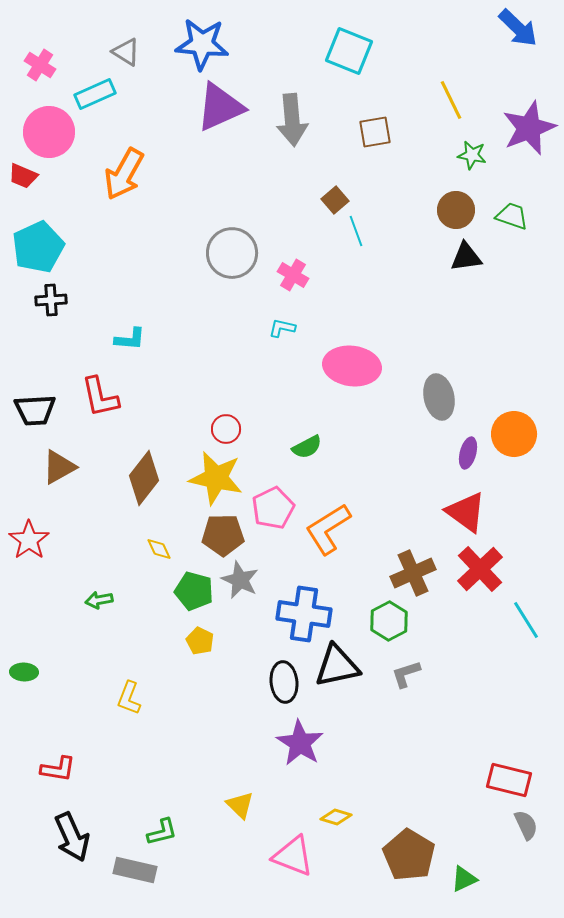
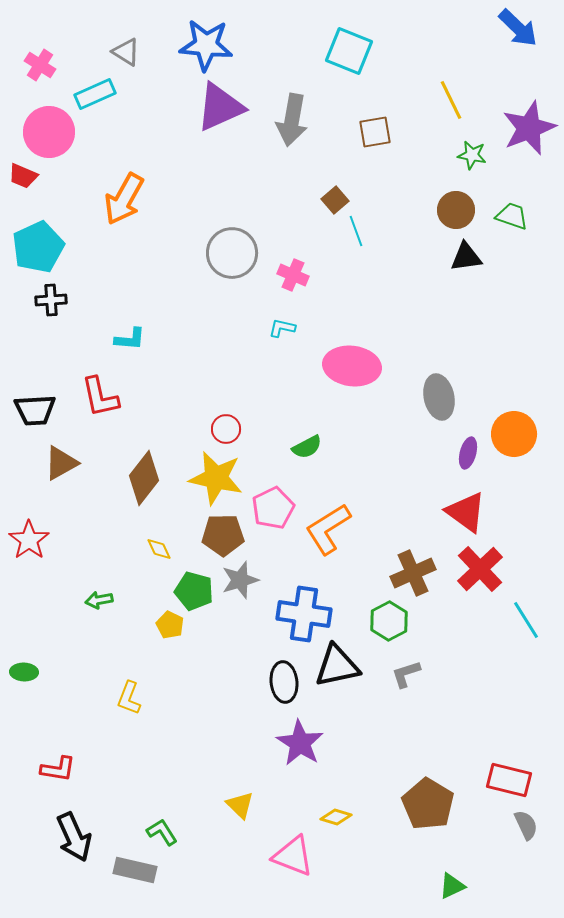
blue star at (202, 44): moved 4 px right, 1 px down
gray arrow at (292, 120): rotated 15 degrees clockwise
orange arrow at (124, 174): moved 25 px down
pink cross at (293, 275): rotated 8 degrees counterclockwise
brown triangle at (59, 467): moved 2 px right, 4 px up
gray star at (240, 580): rotated 30 degrees clockwise
yellow pentagon at (200, 641): moved 30 px left, 16 px up
green L-shape at (162, 832): rotated 108 degrees counterclockwise
black arrow at (72, 837): moved 2 px right
brown pentagon at (409, 855): moved 19 px right, 51 px up
green triangle at (464, 879): moved 12 px left, 7 px down
